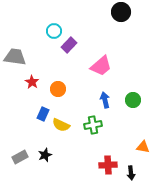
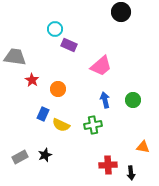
cyan circle: moved 1 px right, 2 px up
purple rectangle: rotated 70 degrees clockwise
red star: moved 2 px up
